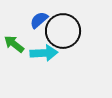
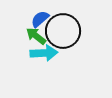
blue semicircle: moved 1 px right, 1 px up
green arrow: moved 22 px right, 8 px up
